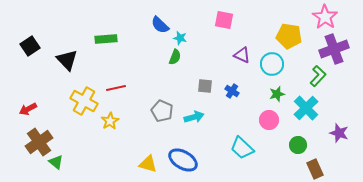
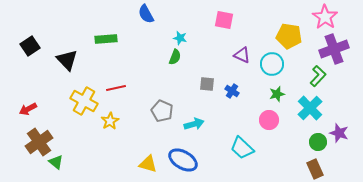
blue semicircle: moved 14 px left, 11 px up; rotated 18 degrees clockwise
gray square: moved 2 px right, 2 px up
cyan cross: moved 4 px right
cyan arrow: moved 7 px down
green circle: moved 20 px right, 3 px up
